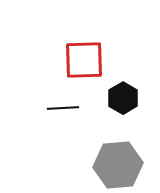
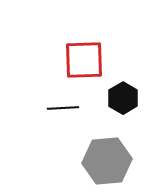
gray hexagon: moved 11 px left, 4 px up
